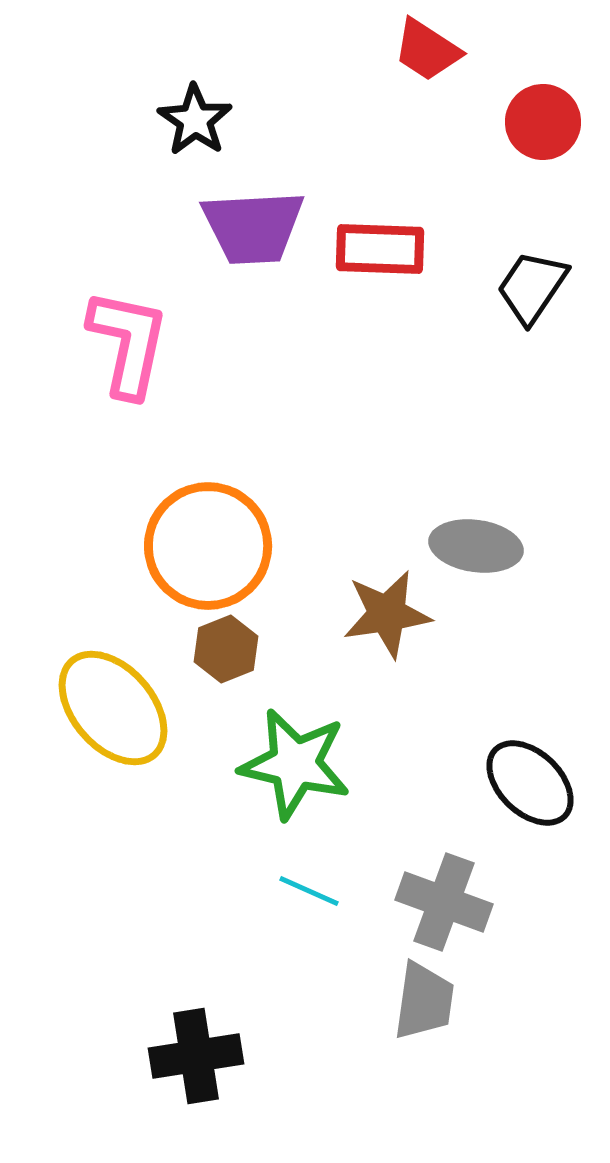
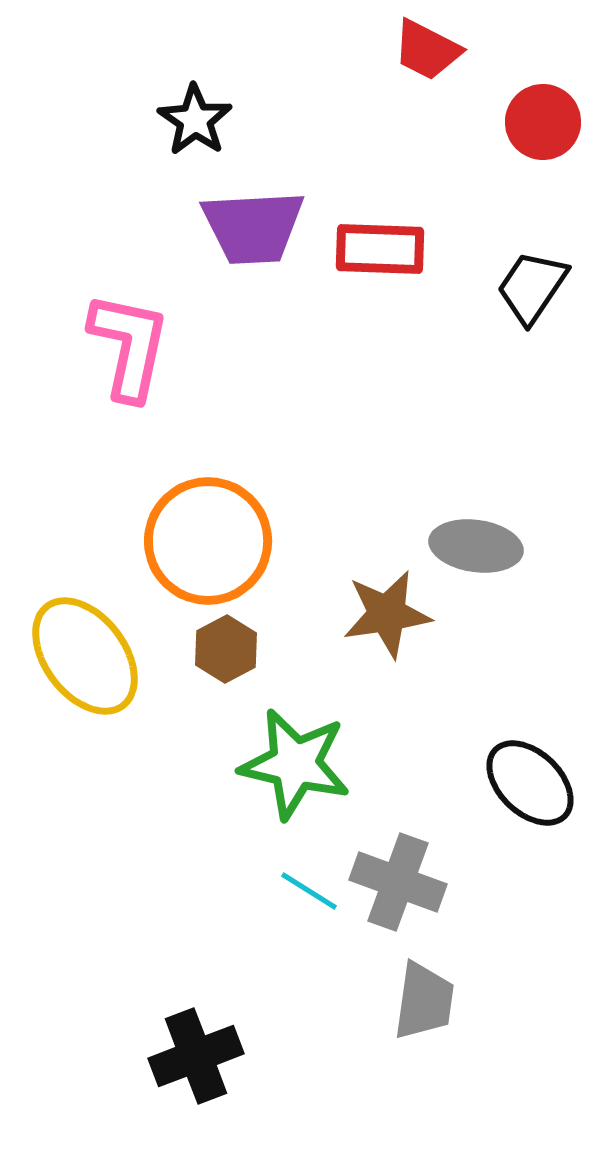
red trapezoid: rotated 6 degrees counterclockwise
pink L-shape: moved 1 px right, 3 px down
orange circle: moved 5 px up
brown hexagon: rotated 6 degrees counterclockwise
yellow ellipse: moved 28 px left, 52 px up; rotated 4 degrees clockwise
cyan line: rotated 8 degrees clockwise
gray cross: moved 46 px left, 20 px up
black cross: rotated 12 degrees counterclockwise
